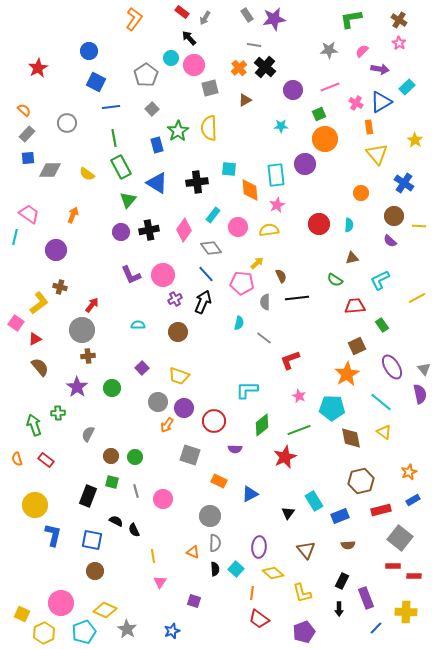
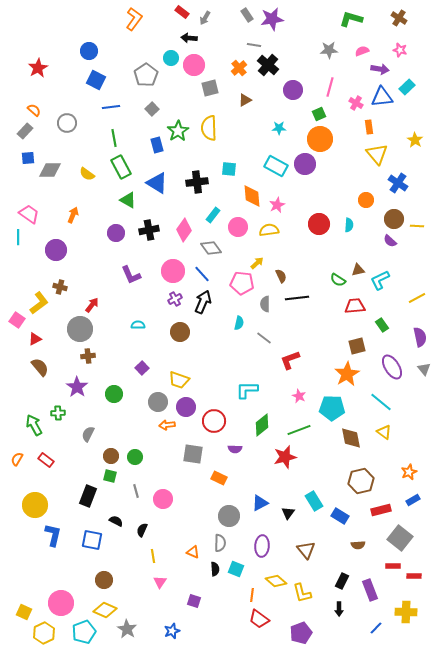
purple star at (274, 19): moved 2 px left
green L-shape at (351, 19): rotated 25 degrees clockwise
brown cross at (399, 20): moved 2 px up
black arrow at (189, 38): rotated 42 degrees counterclockwise
pink star at (399, 43): moved 1 px right, 7 px down; rotated 16 degrees counterclockwise
pink semicircle at (362, 51): rotated 24 degrees clockwise
black cross at (265, 67): moved 3 px right, 2 px up
blue square at (96, 82): moved 2 px up
pink line at (330, 87): rotated 54 degrees counterclockwise
blue triangle at (381, 102): moved 1 px right, 5 px up; rotated 25 degrees clockwise
orange semicircle at (24, 110): moved 10 px right
cyan star at (281, 126): moved 2 px left, 2 px down
gray rectangle at (27, 134): moved 2 px left, 3 px up
orange circle at (325, 139): moved 5 px left
cyan rectangle at (276, 175): moved 9 px up; rotated 55 degrees counterclockwise
blue cross at (404, 183): moved 6 px left
orange diamond at (250, 190): moved 2 px right, 6 px down
orange circle at (361, 193): moved 5 px right, 7 px down
green triangle at (128, 200): rotated 42 degrees counterclockwise
brown circle at (394, 216): moved 3 px down
yellow line at (419, 226): moved 2 px left
purple circle at (121, 232): moved 5 px left, 1 px down
cyan line at (15, 237): moved 3 px right; rotated 14 degrees counterclockwise
brown triangle at (352, 258): moved 6 px right, 12 px down
blue line at (206, 274): moved 4 px left
pink circle at (163, 275): moved 10 px right, 4 px up
green semicircle at (335, 280): moved 3 px right
gray semicircle at (265, 302): moved 2 px down
pink square at (16, 323): moved 1 px right, 3 px up
gray circle at (82, 330): moved 2 px left, 1 px up
brown circle at (178, 332): moved 2 px right
brown square at (357, 346): rotated 12 degrees clockwise
yellow trapezoid at (179, 376): moved 4 px down
green circle at (112, 388): moved 2 px right, 6 px down
purple semicircle at (420, 394): moved 57 px up
purple circle at (184, 408): moved 2 px right, 1 px up
green arrow at (34, 425): rotated 10 degrees counterclockwise
orange arrow at (167, 425): rotated 49 degrees clockwise
gray square at (190, 455): moved 3 px right, 1 px up; rotated 10 degrees counterclockwise
red star at (285, 457): rotated 10 degrees clockwise
orange semicircle at (17, 459): rotated 48 degrees clockwise
orange rectangle at (219, 481): moved 3 px up
green square at (112, 482): moved 2 px left, 6 px up
blue triangle at (250, 494): moved 10 px right, 9 px down
gray circle at (210, 516): moved 19 px right
blue rectangle at (340, 516): rotated 54 degrees clockwise
black semicircle at (134, 530): moved 8 px right; rotated 48 degrees clockwise
gray semicircle at (215, 543): moved 5 px right
brown semicircle at (348, 545): moved 10 px right
purple ellipse at (259, 547): moved 3 px right, 1 px up
cyan square at (236, 569): rotated 21 degrees counterclockwise
brown circle at (95, 571): moved 9 px right, 9 px down
yellow diamond at (273, 573): moved 3 px right, 8 px down
orange line at (252, 593): moved 2 px down
purple rectangle at (366, 598): moved 4 px right, 8 px up
yellow square at (22, 614): moved 2 px right, 2 px up
purple pentagon at (304, 632): moved 3 px left, 1 px down
